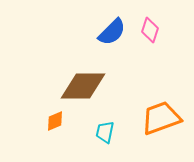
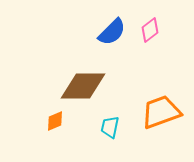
pink diamond: rotated 35 degrees clockwise
orange trapezoid: moved 6 px up
cyan trapezoid: moved 5 px right, 5 px up
